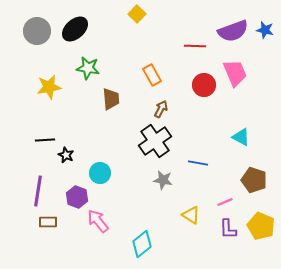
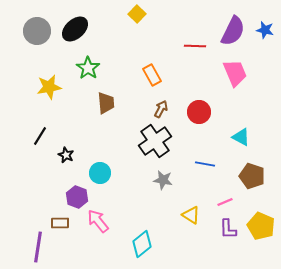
purple semicircle: rotated 44 degrees counterclockwise
green star: rotated 25 degrees clockwise
red circle: moved 5 px left, 27 px down
brown trapezoid: moved 5 px left, 4 px down
black line: moved 5 px left, 4 px up; rotated 54 degrees counterclockwise
blue line: moved 7 px right, 1 px down
brown pentagon: moved 2 px left, 4 px up
purple line: moved 56 px down
brown rectangle: moved 12 px right, 1 px down
